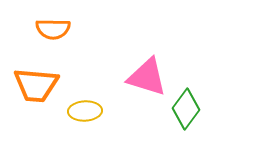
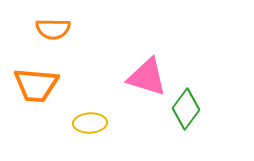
yellow ellipse: moved 5 px right, 12 px down
